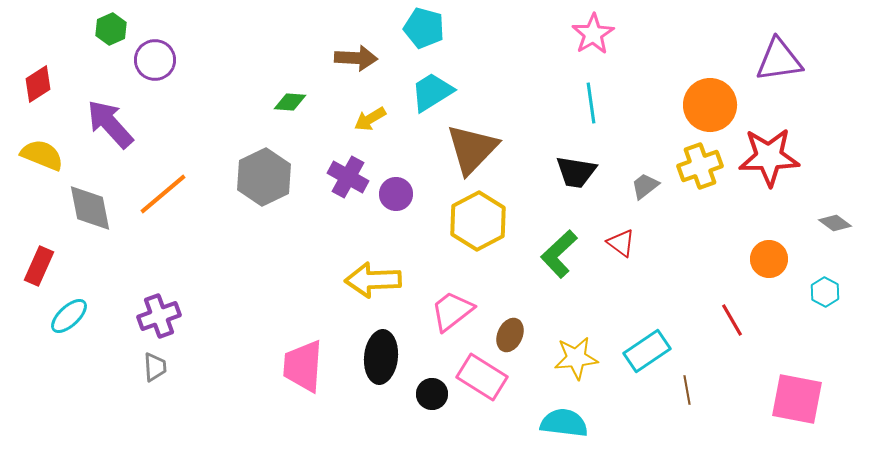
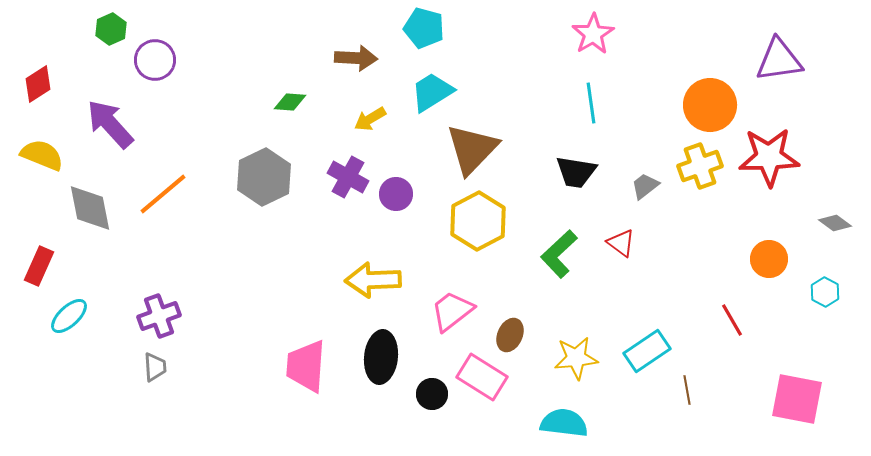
pink trapezoid at (303, 366): moved 3 px right
